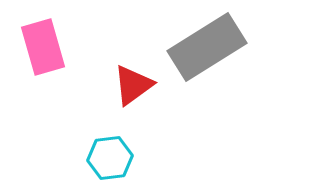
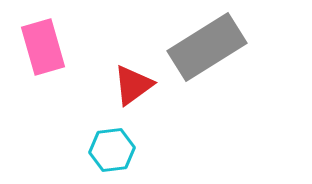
cyan hexagon: moved 2 px right, 8 px up
